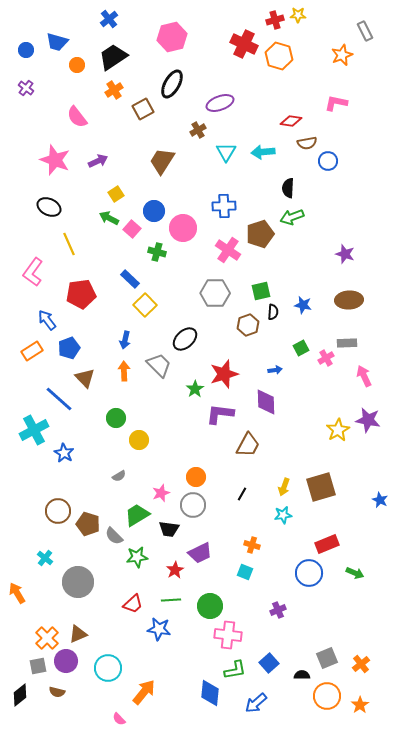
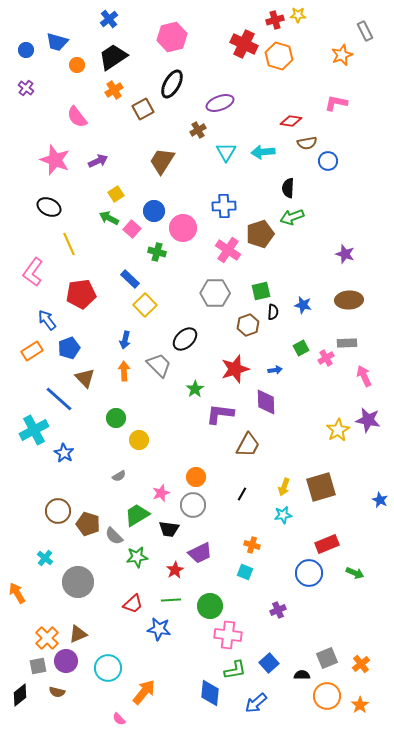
red star at (224, 374): moved 11 px right, 5 px up
